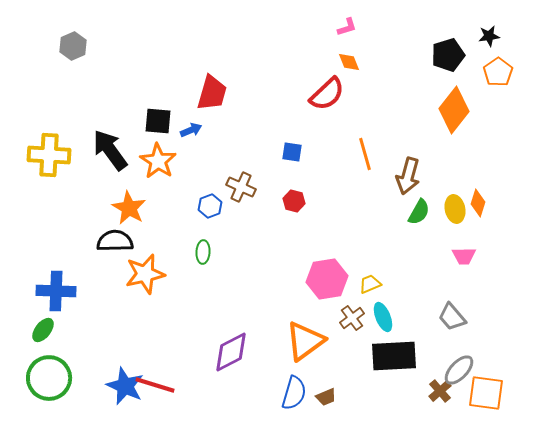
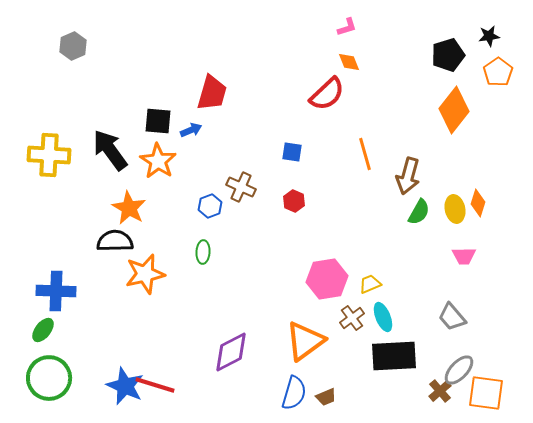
red hexagon at (294, 201): rotated 10 degrees clockwise
